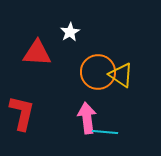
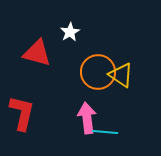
red triangle: rotated 12 degrees clockwise
